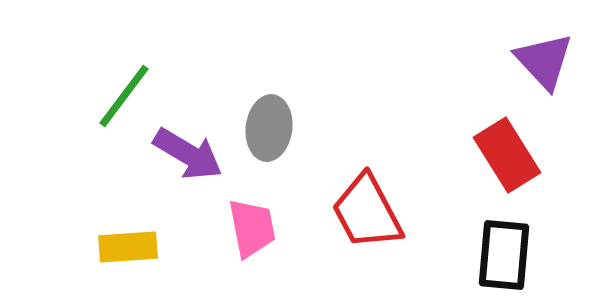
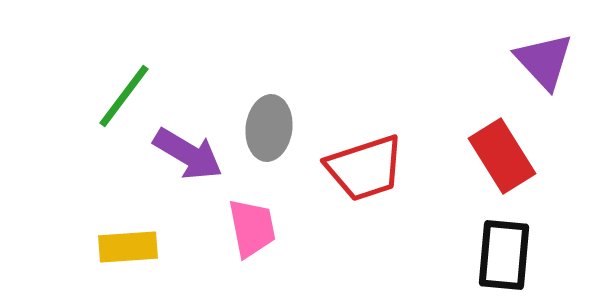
red rectangle: moved 5 px left, 1 px down
red trapezoid: moved 2 px left, 44 px up; rotated 80 degrees counterclockwise
